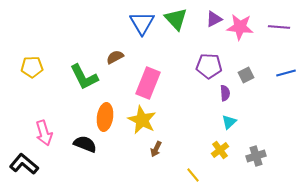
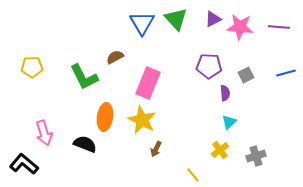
purple triangle: moved 1 px left
